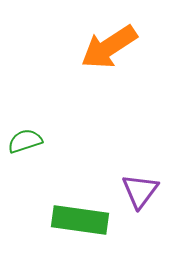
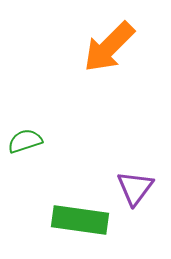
orange arrow: rotated 12 degrees counterclockwise
purple triangle: moved 5 px left, 3 px up
